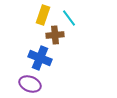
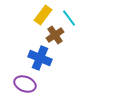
yellow rectangle: rotated 18 degrees clockwise
brown cross: rotated 30 degrees counterclockwise
purple ellipse: moved 5 px left
